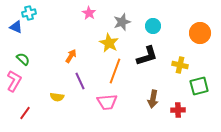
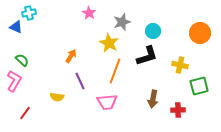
cyan circle: moved 5 px down
green semicircle: moved 1 px left, 1 px down
